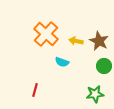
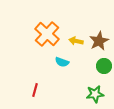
orange cross: moved 1 px right
brown star: rotated 18 degrees clockwise
